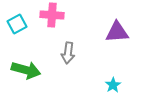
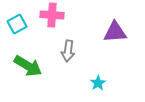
purple triangle: moved 2 px left
gray arrow: moved 2 px up
green arrow: moved 2 px right, 4 px up; rotated 16 degrees clockwise
cyan star: moved 15 px left, 2 px up
